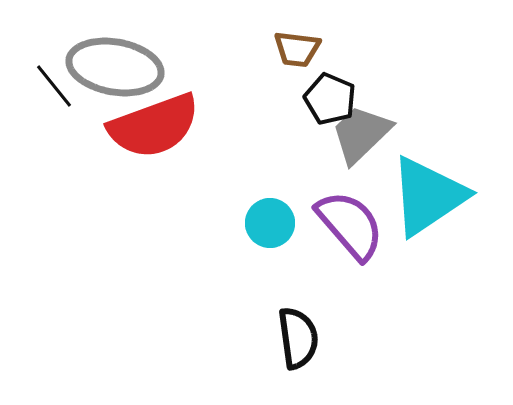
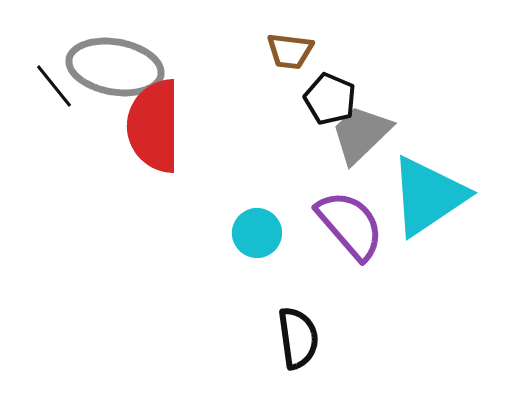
brown trapezoid: moved 7 px left, 2 px down
red semicircle: rotated 110 degrees clockwise
cyan circle: moved 13 px left, 10 px down
